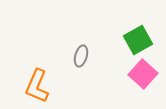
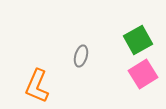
pink square: rotated 16 degrees clockwise
